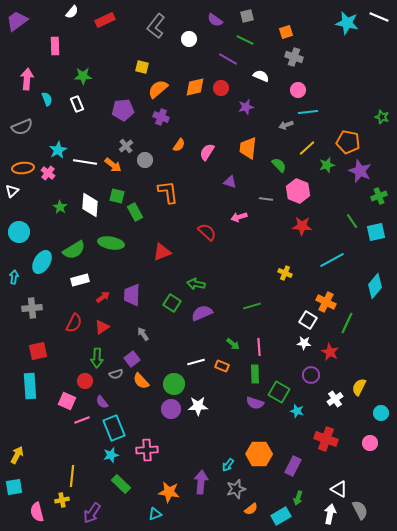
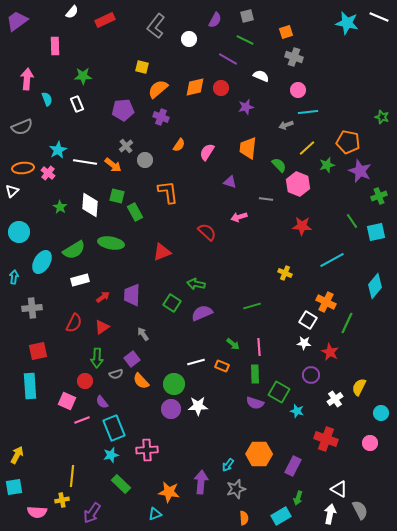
purple semicircle at (215, 20): rotated 98 degrees counterclockwise
pink hexagon at (298, 191): moved 7 px up
orange semicircle at (251, 509): moved 7 px left, 9 px down; rotated 56 degrees counterclockwise
pink semicircle at (37, 512): rotated 72 degrees counterclockwise
